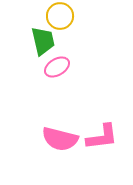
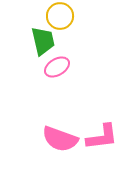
pink semicircle: rotated 6 degrees clockwise
